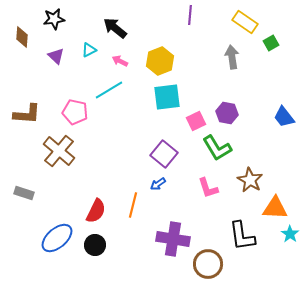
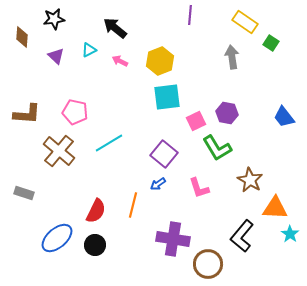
green square: rotated 28 degrees counterclockwise
cyan line: moved 53 px down
pink L-shape: moved 9 px left
black L-shape: rotated 48 degrees clockwise
